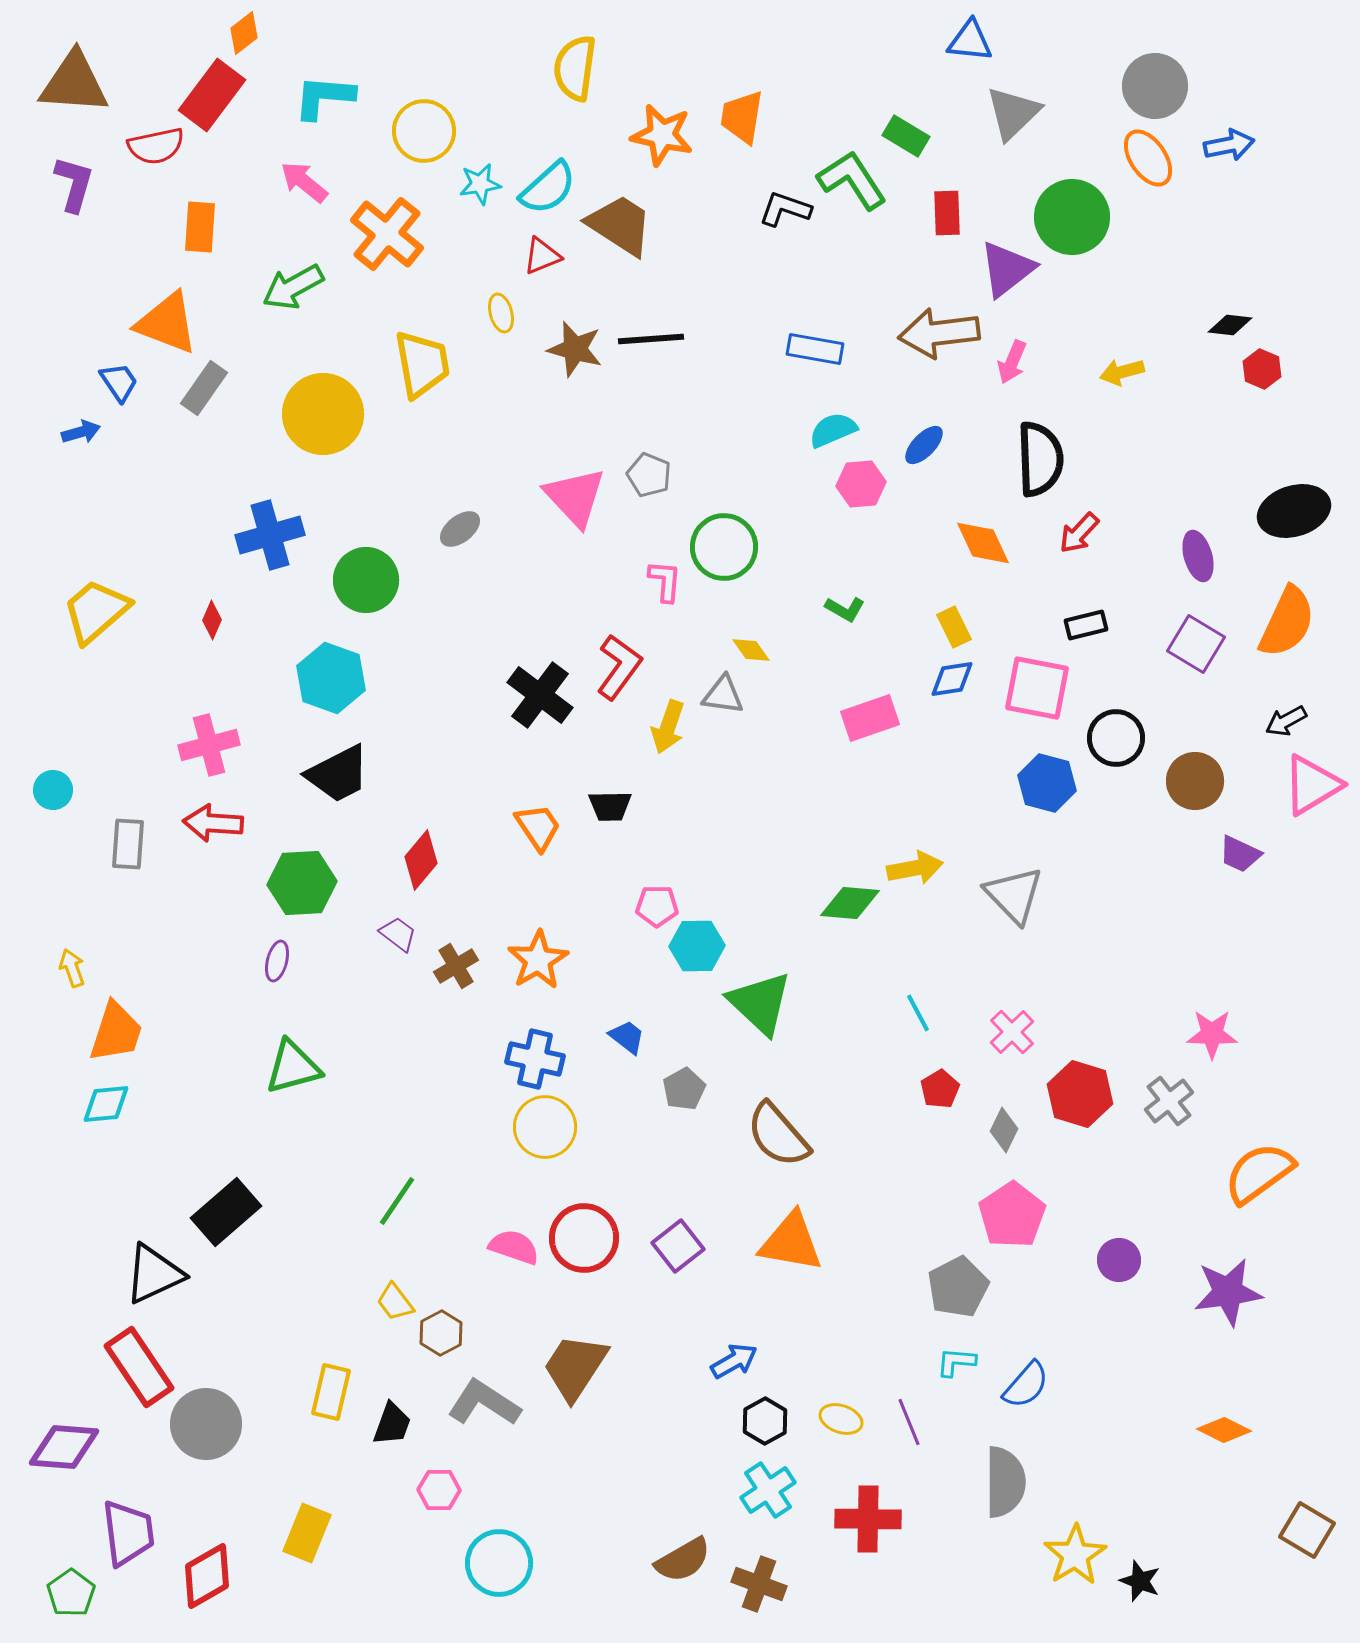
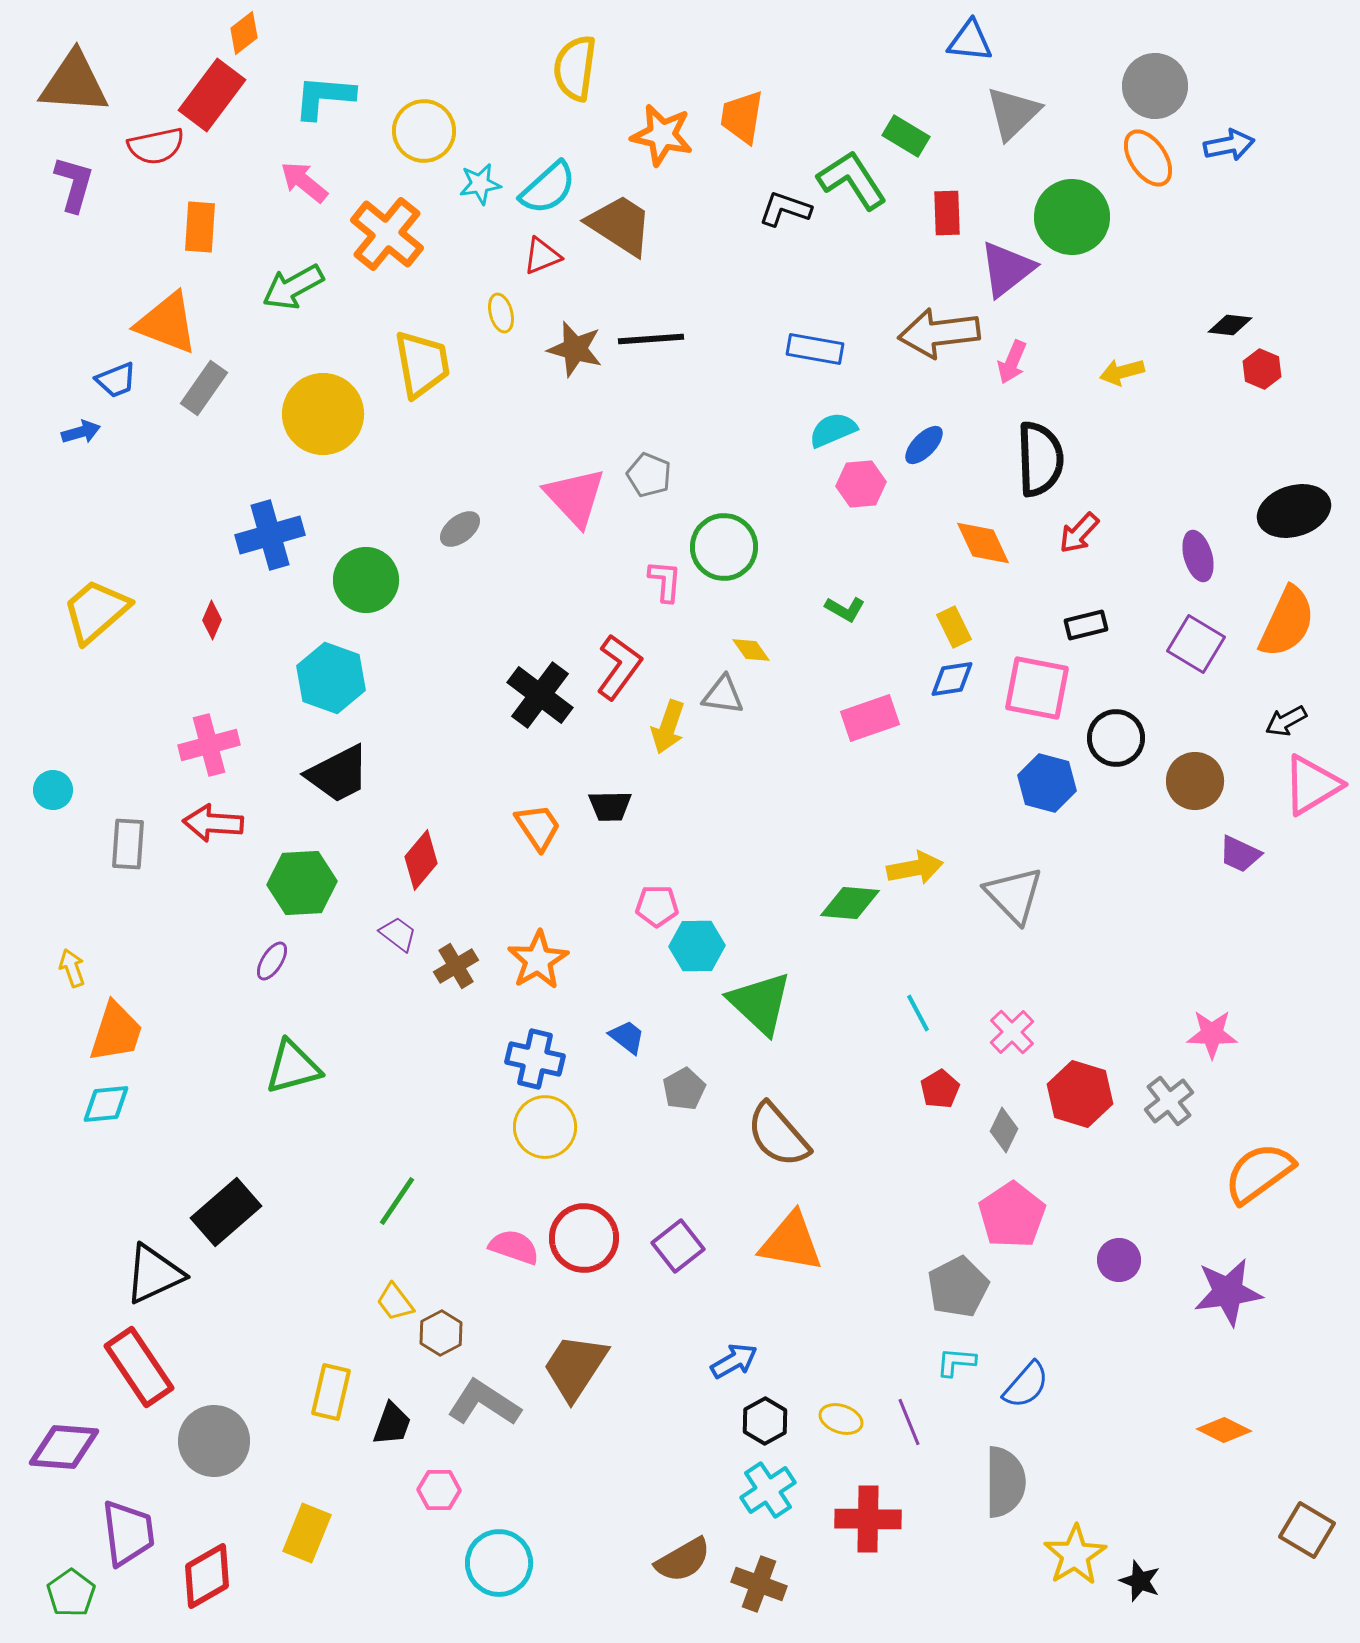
blue trapezoid at (119, 382): moved 3 px left, 2 px up; rotated 102 degrees clockwise
purple ellipse at (277, 961): moved 5 px left; rotated 18 degrees clockwise
gray circle at (206, 1424): moved 8 px right, 17 px down
